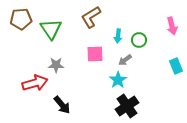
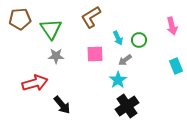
brown pentagon: moved 1 px left
cyan arrow: moved 2 px down; rotated 32 degrees counterclockwise
gray star: moved 9 px up
